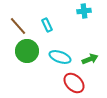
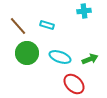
cyan rectangle: rotated 48 degrees counterclockwise
green circle: moved 2 px down
red ellipse: moved 1 px down
